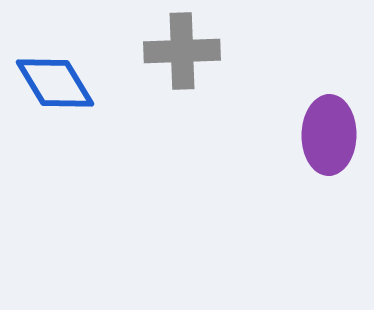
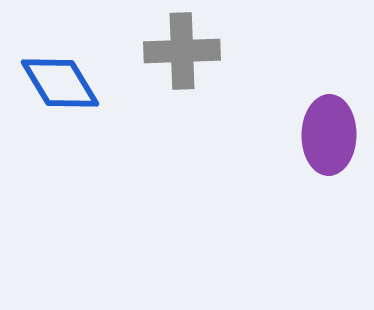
blue diamond: moved 5 px right
